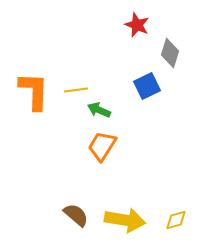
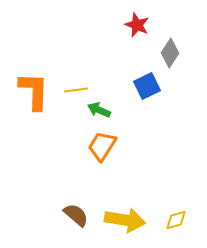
gray diamond: rotated 16 degrees clockwise
